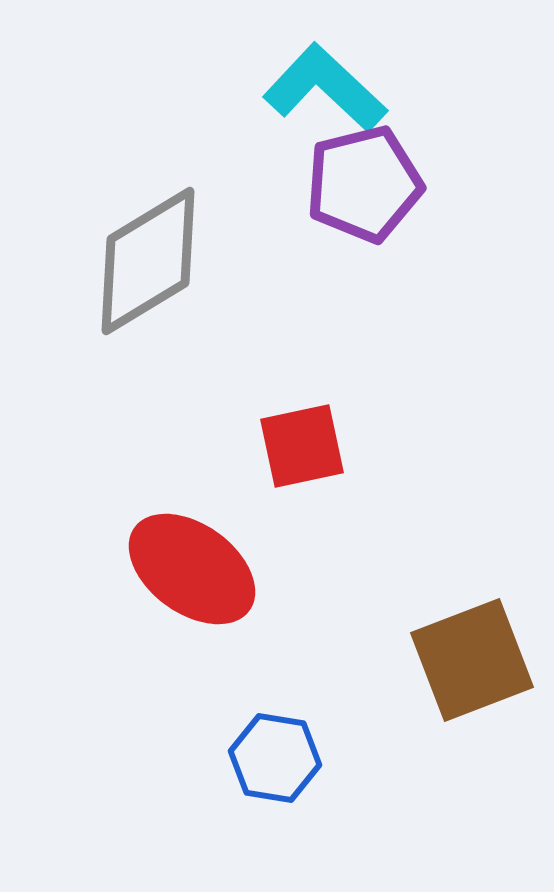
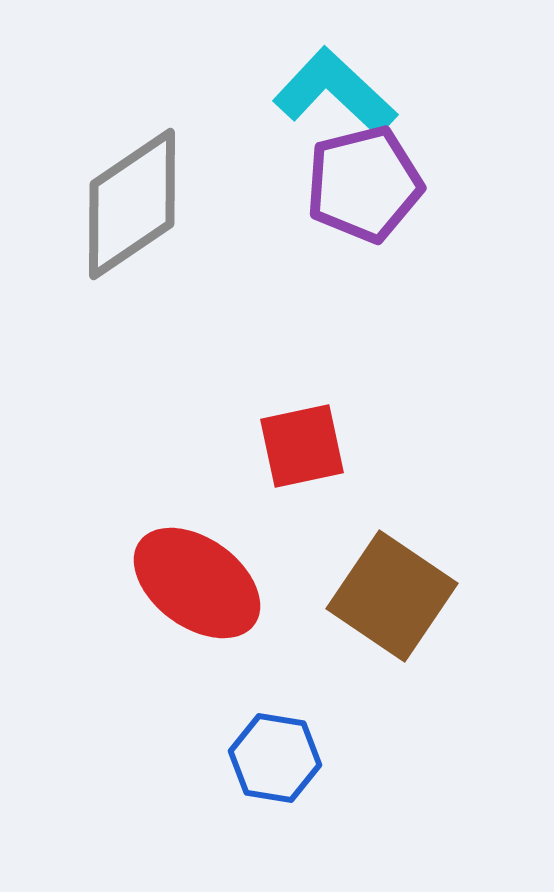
cyan L-shape: moved 10 px right, 4 px down
gray diamond: moved 16 px left, 57 px up; rotated 3 degrees counterclockwise
red ellipse: moved 5 px right, 14 px down
brown square: moved 80 px left, 64 px up; rotated 35 degrees counterclockwise
